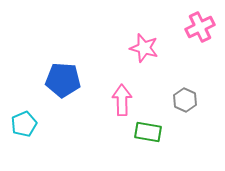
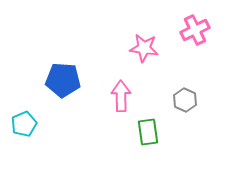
pink cross: moved 5 px left, 3 px down
pink star: rotated 8 degrees counterclockwise
pink arrow: moved 1 px left, 4 px up
green rectangle: rotated 72 degrees clockwise
